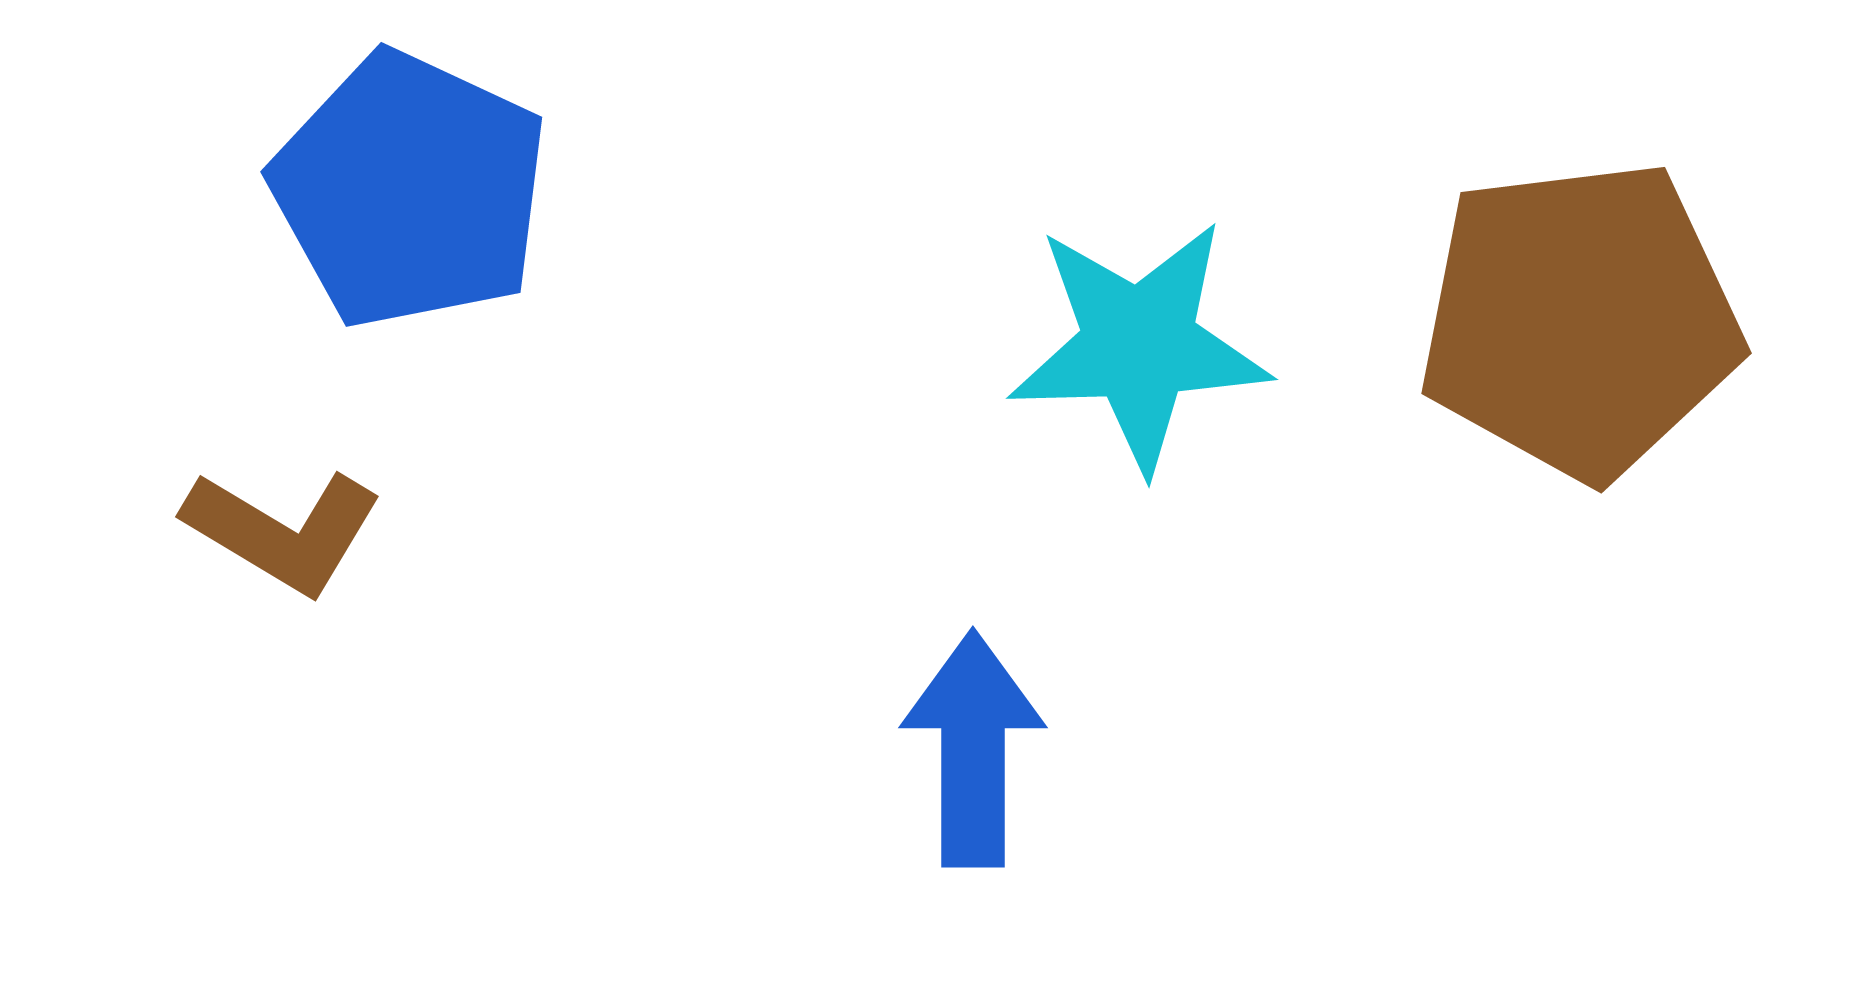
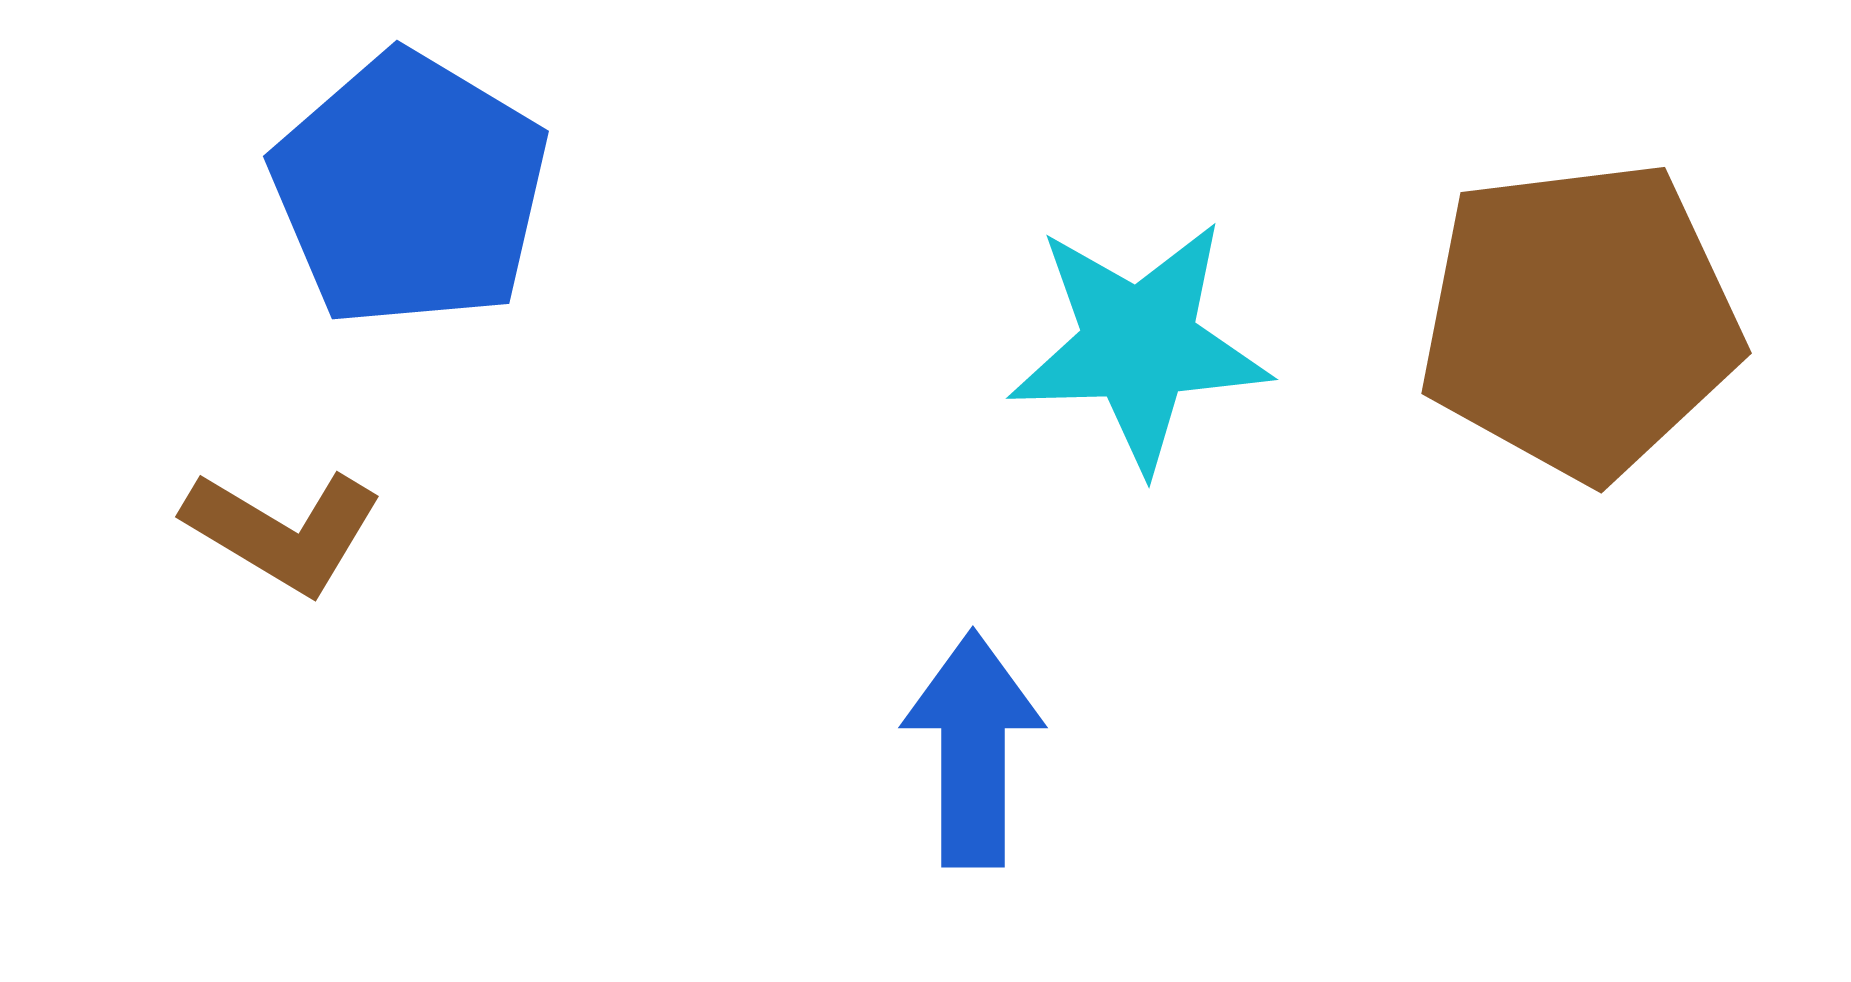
blue pentagon: rotated 6 degrees clockwise
